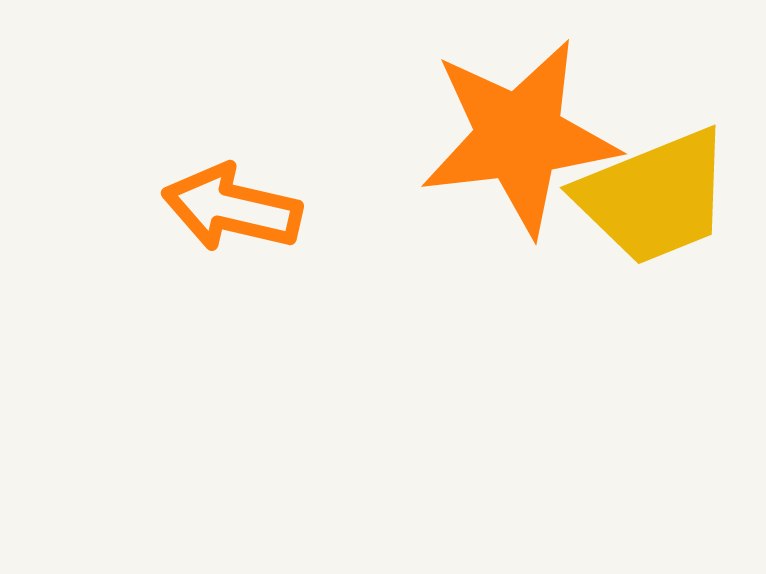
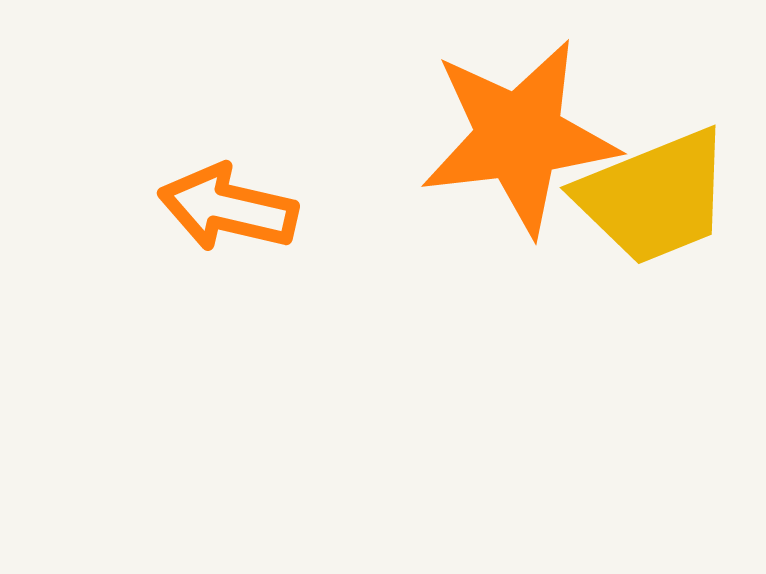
orange arrow: moved 4 px left
